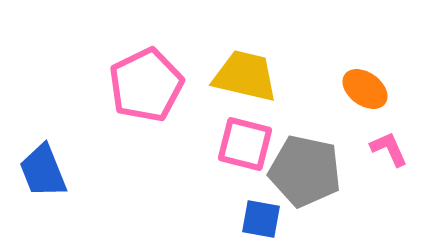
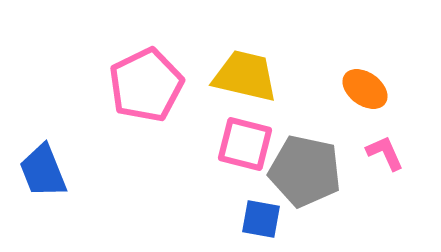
pink L-shape: moved 4 px left, 4 px down
